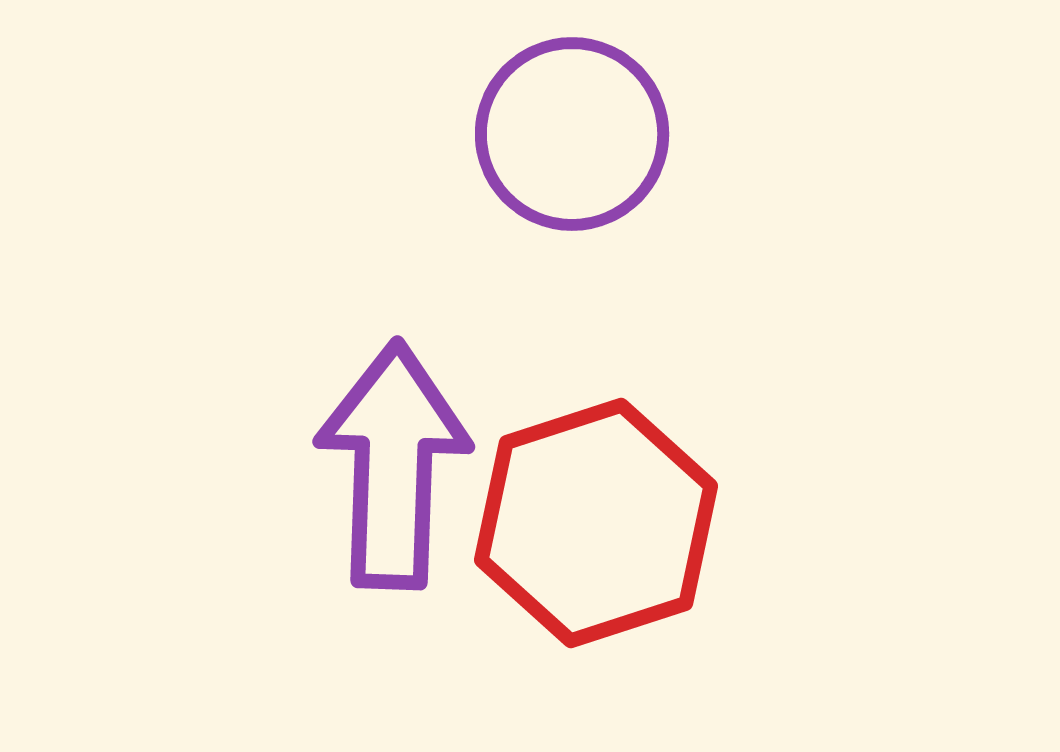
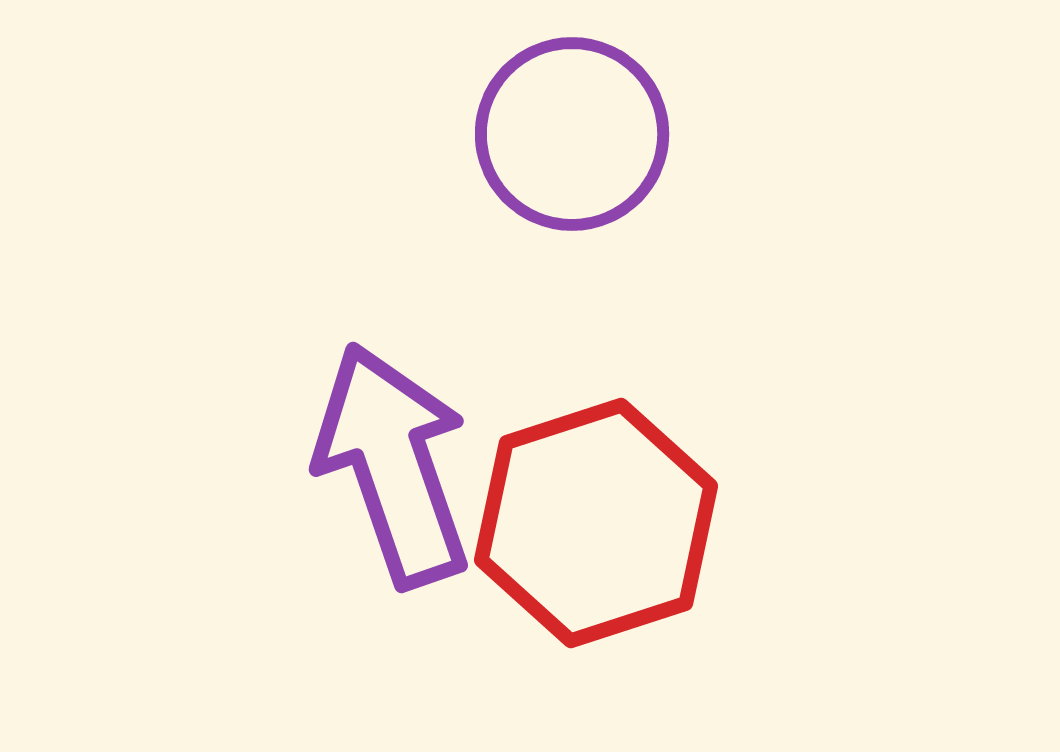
purple arrow: rotated 21 degrees counterclockwise
